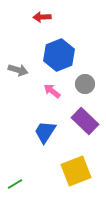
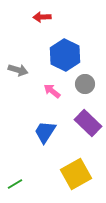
blue hexagon: moved 6 px right; rotated 12 degrees counterclockwise
purple rectangle: moved 3 px right, 2 px down
yellow square: moved 3 px down; rotated 8 degrees counterclockwise
